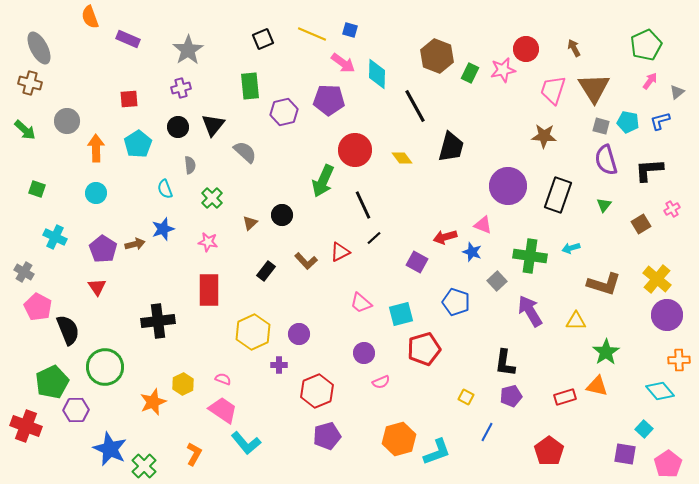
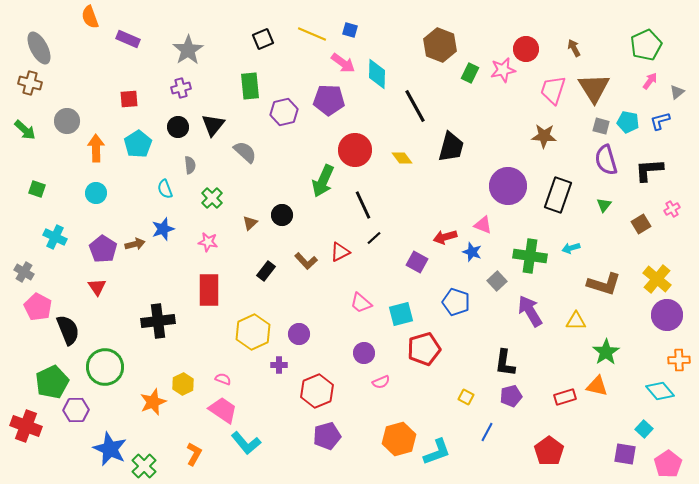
brown hexagon at (437, 56): moved 3 px right, 11 px up
